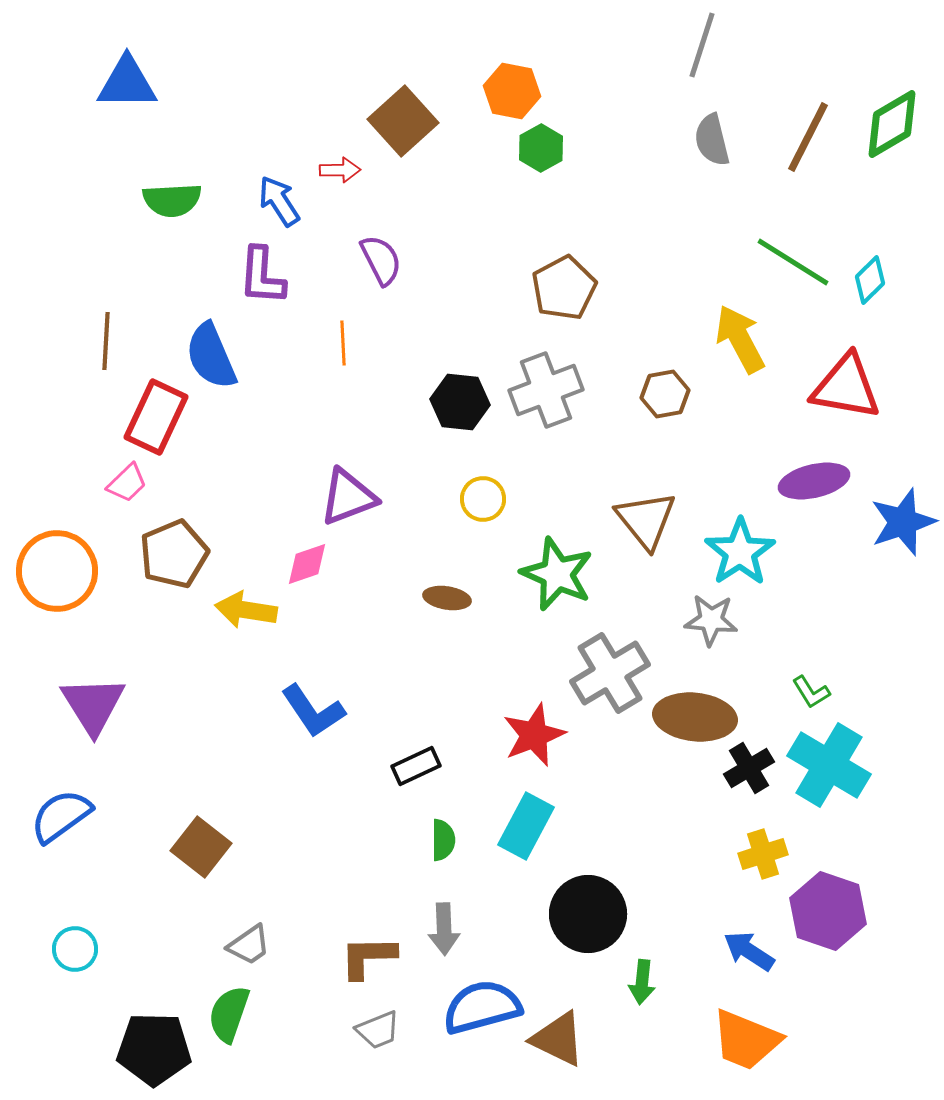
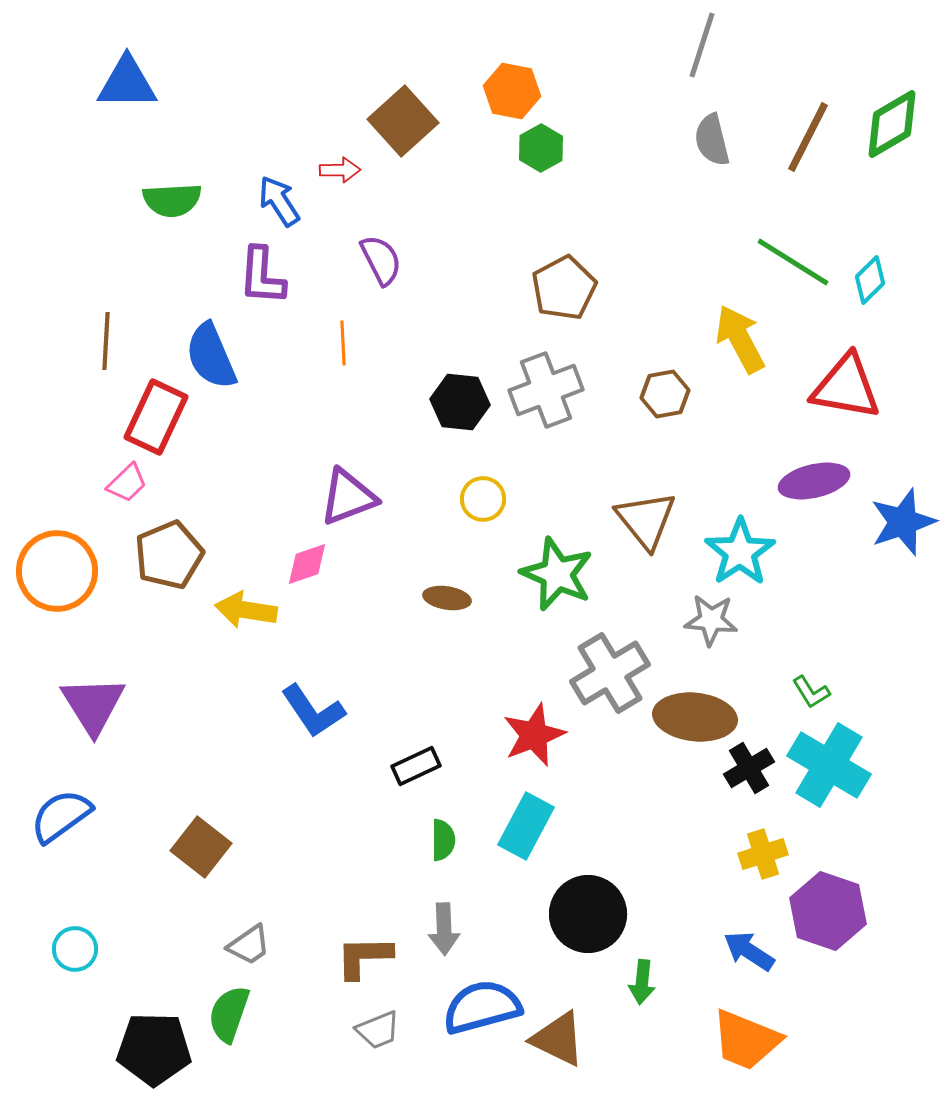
brown pentagon at (174, 554): moved 5 px left, 1 px down
brown L-shape at (368, 957): moved 4 px left
